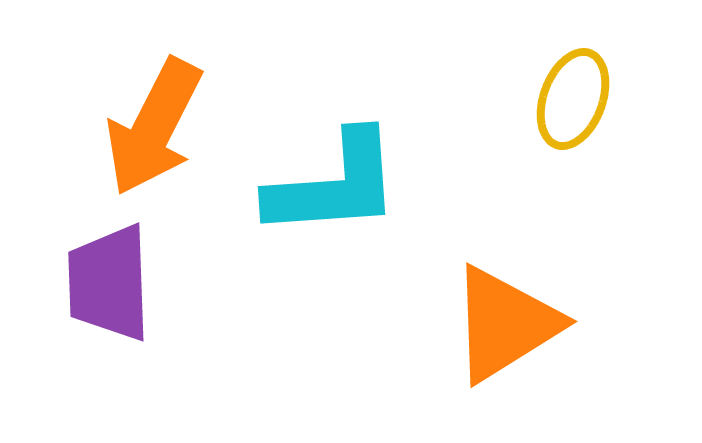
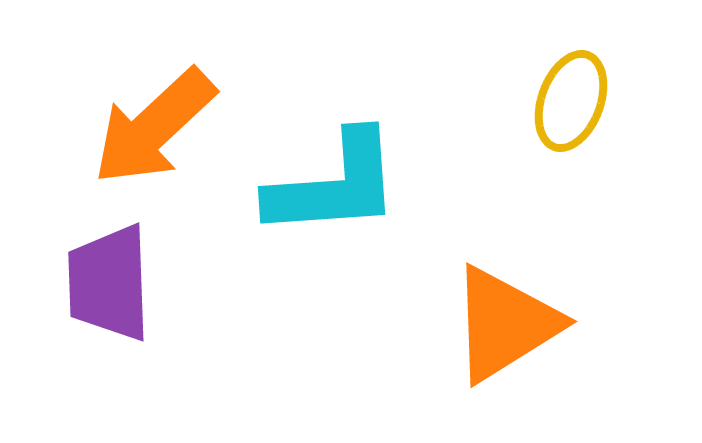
yellow ellipse: moved 2 px left, 2 px down
orange arrow: rotated 20 degrees clockwise
